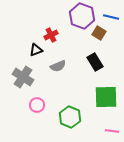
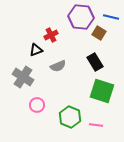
purple hexagon: moved 1 px left, 1 px down; rotated 15 degrees counterclockwise
green square: moved 4 px left, 6 px up; rotated 20 degrees clockwise
pink line: moved 16 px left, 6 px up
